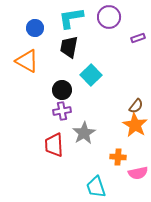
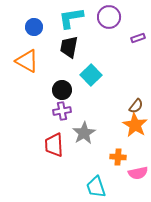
blue circle: moved 1 px left, 1 px up
